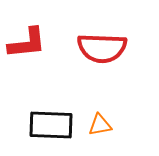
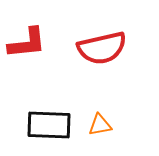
red semicircle: rotated 15 degrees counterclockwise
black rectangle: moved 2 px left
